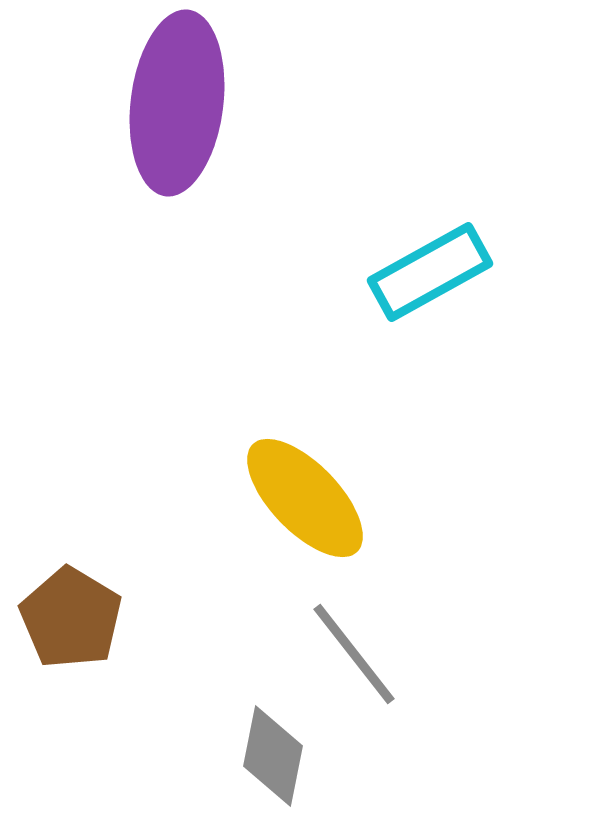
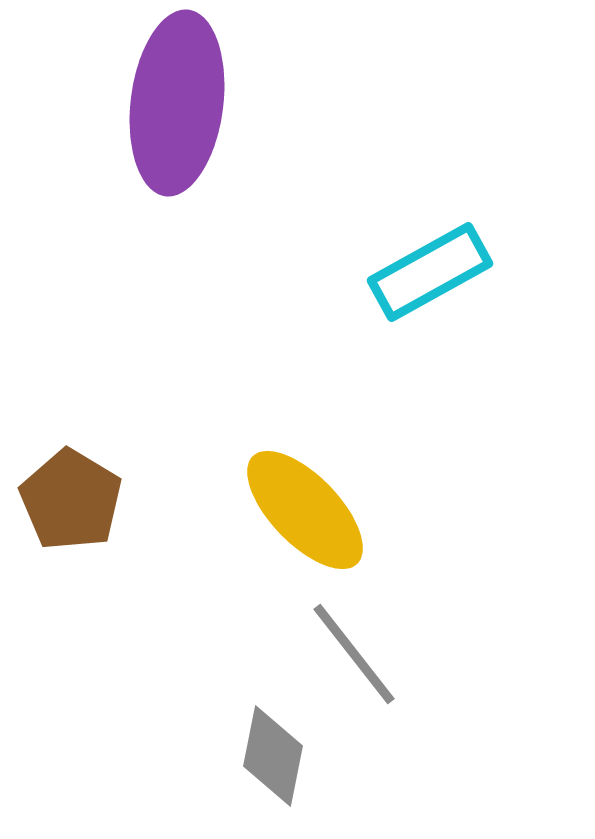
yellow ellipse: moved 12 px down
brown pentagon: moved 118 px up
